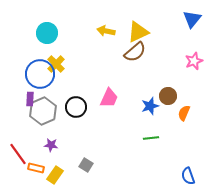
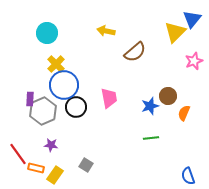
yellow triangle: moved 37 px right; rotated 20 degrees counterclockwise
blue circle: moved 24 px right, 11 px down
pink trapezoid: rotated 35 degrees counterclockwise
